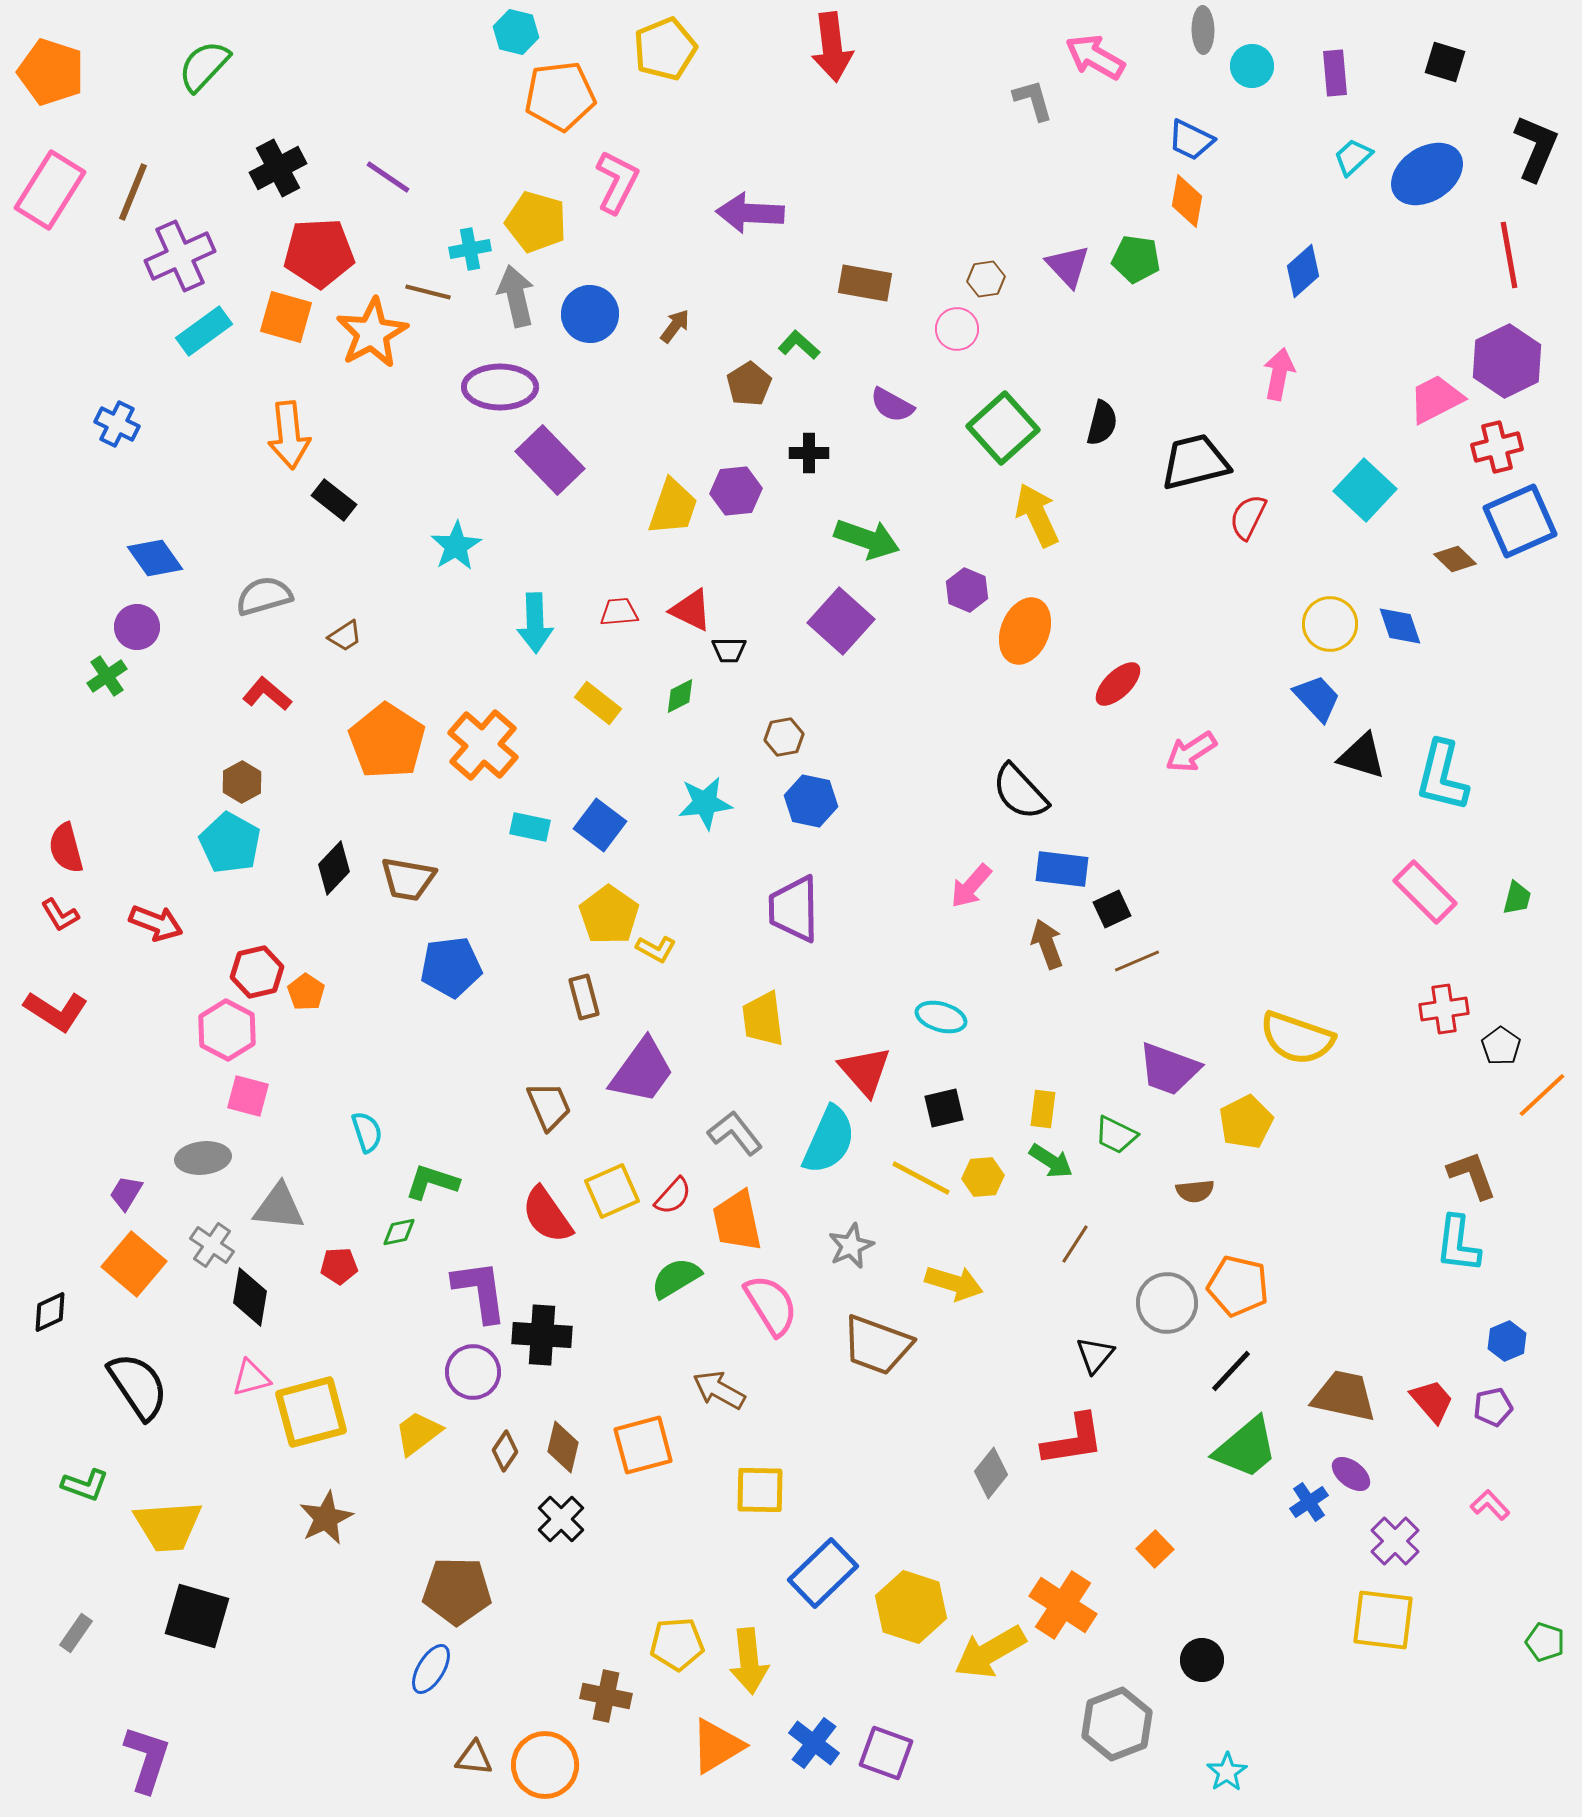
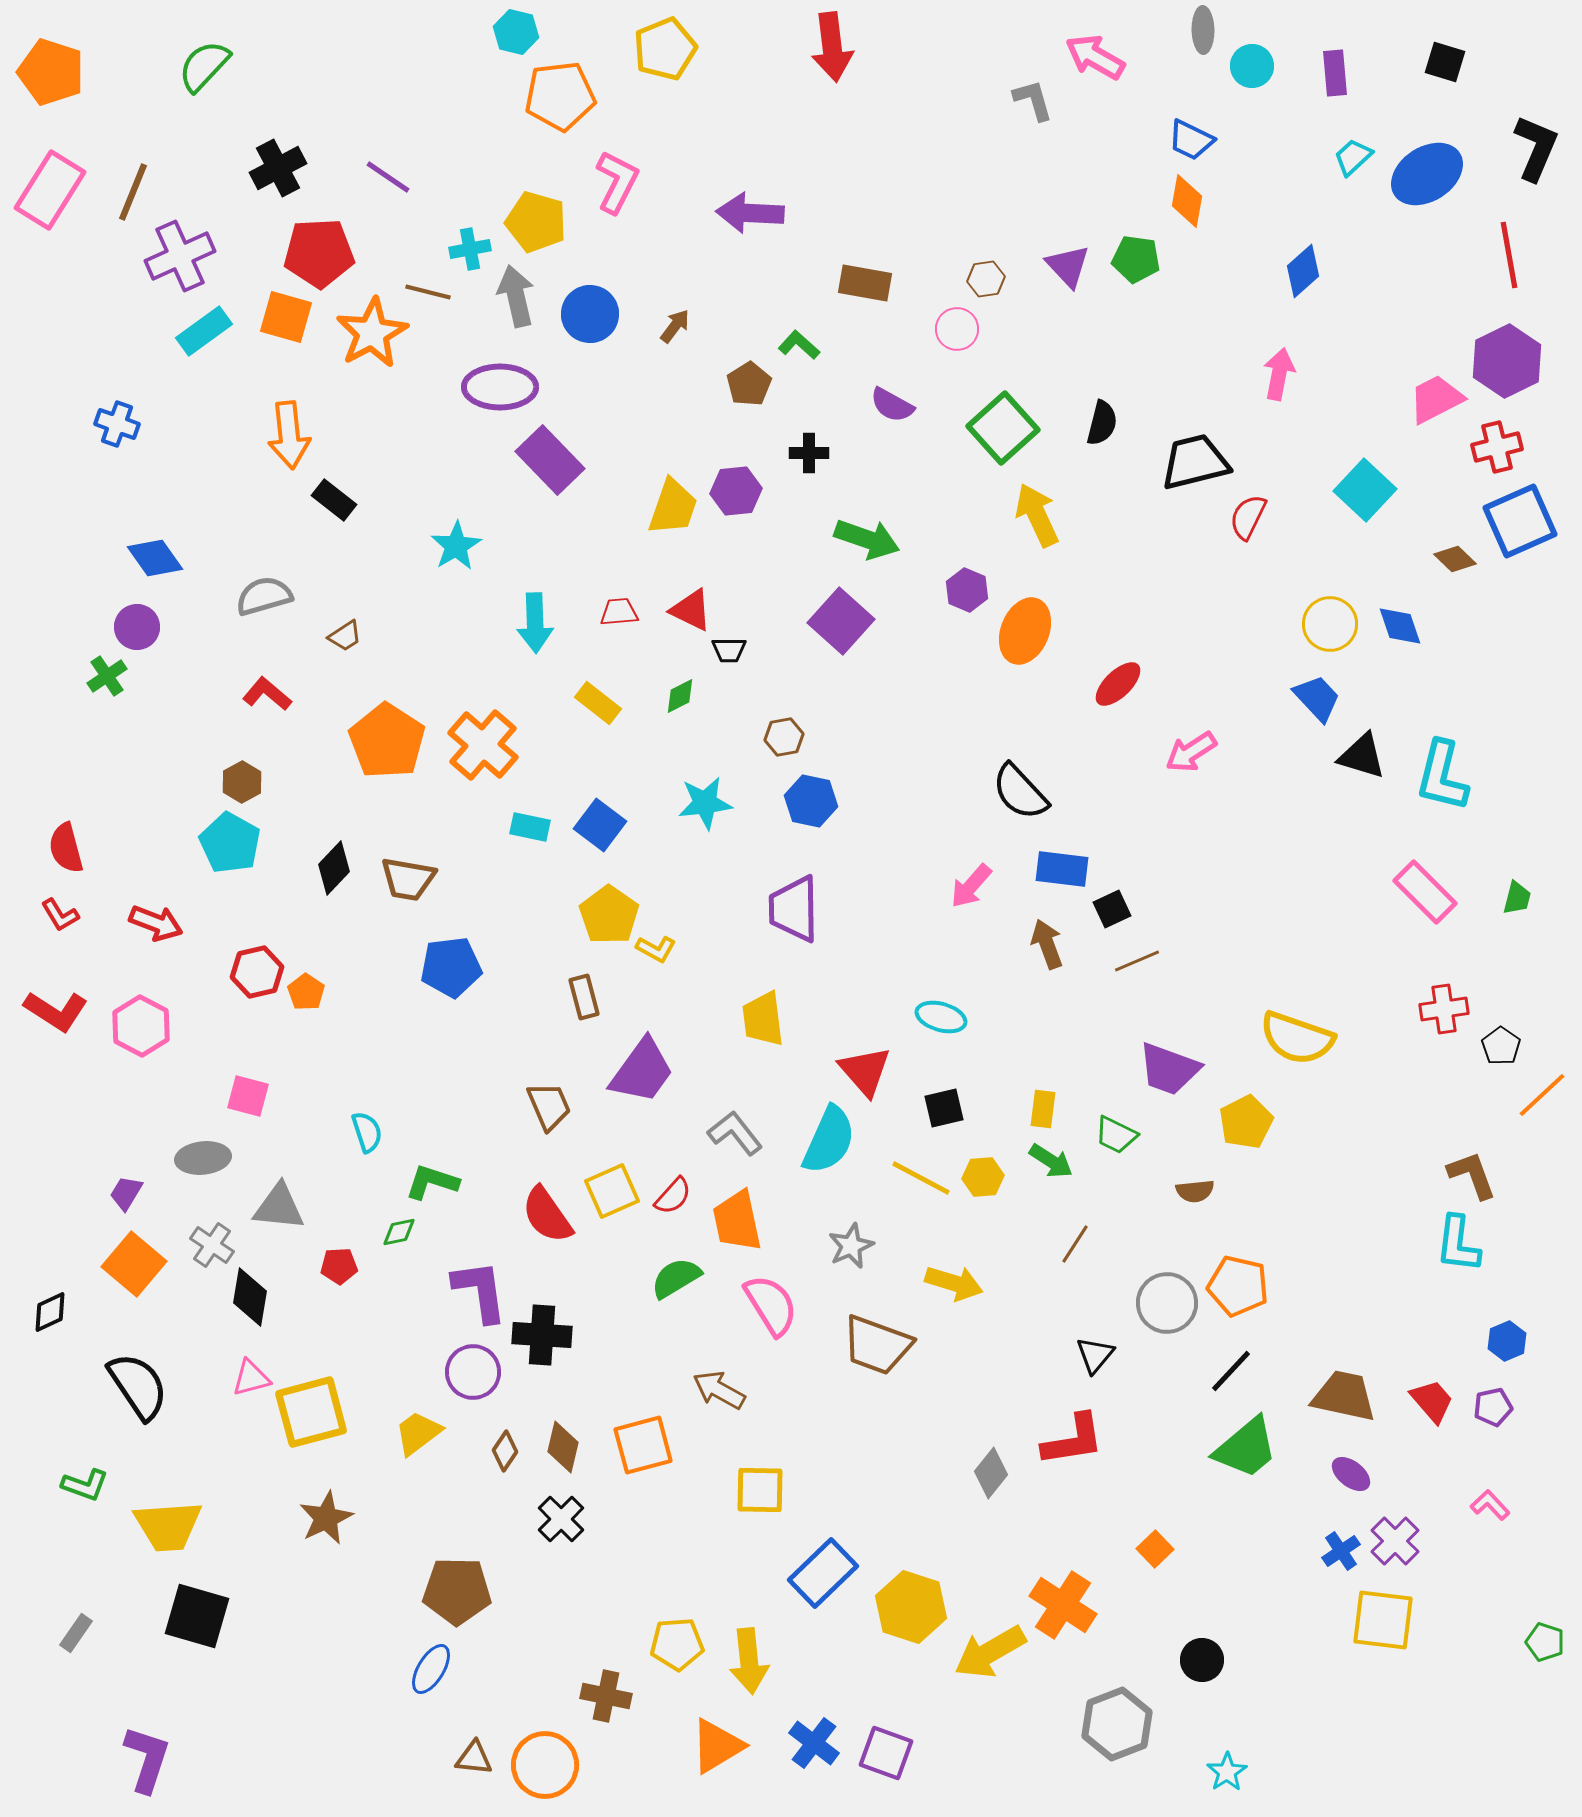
blue cross at (117, 424): rotated 6 degrees counterclockwise
pink hexagon at (227, 1030): moved 86 px left, 4 px up
blue cross at (1309, 1502): moved 32 px right, 49 px down
